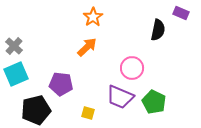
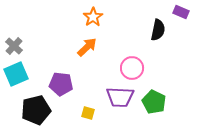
purple rectangle: moved 1 px up
purple trapezoid: rotated 20 degrees counterclockwise
